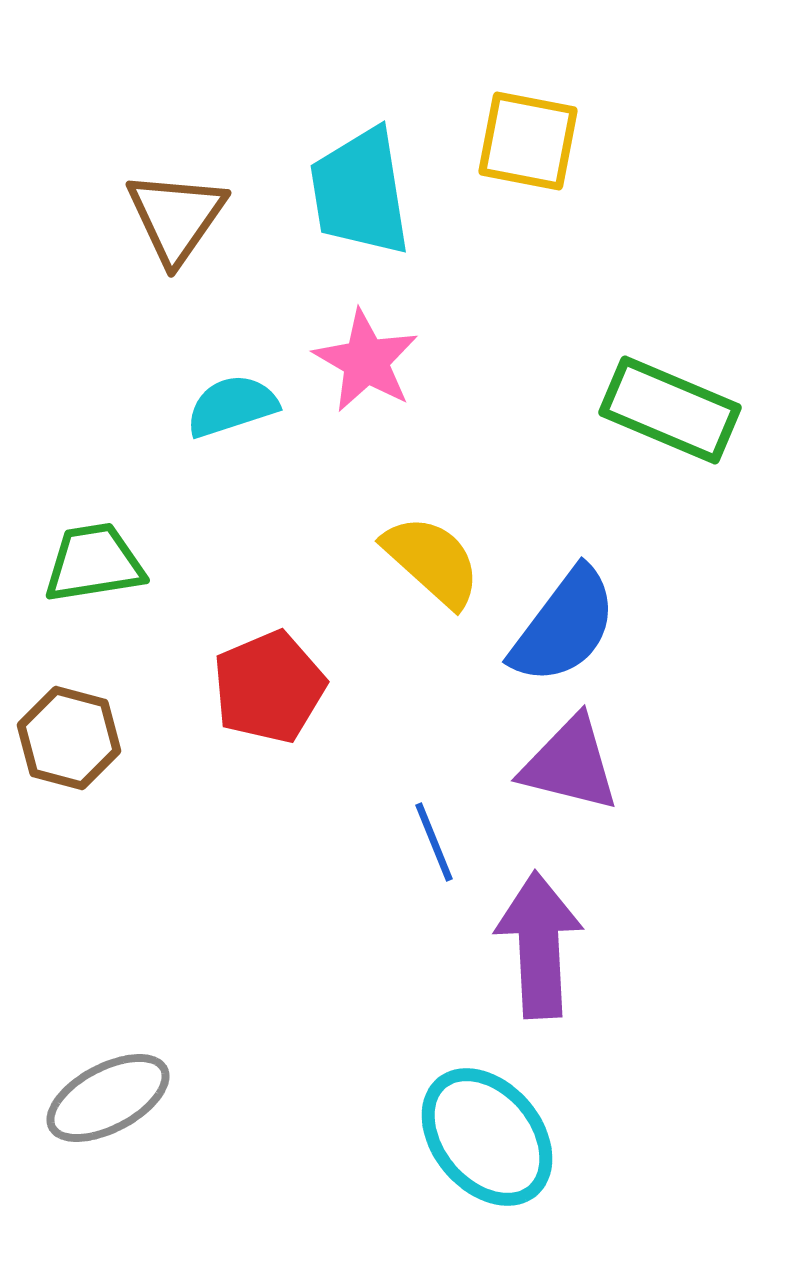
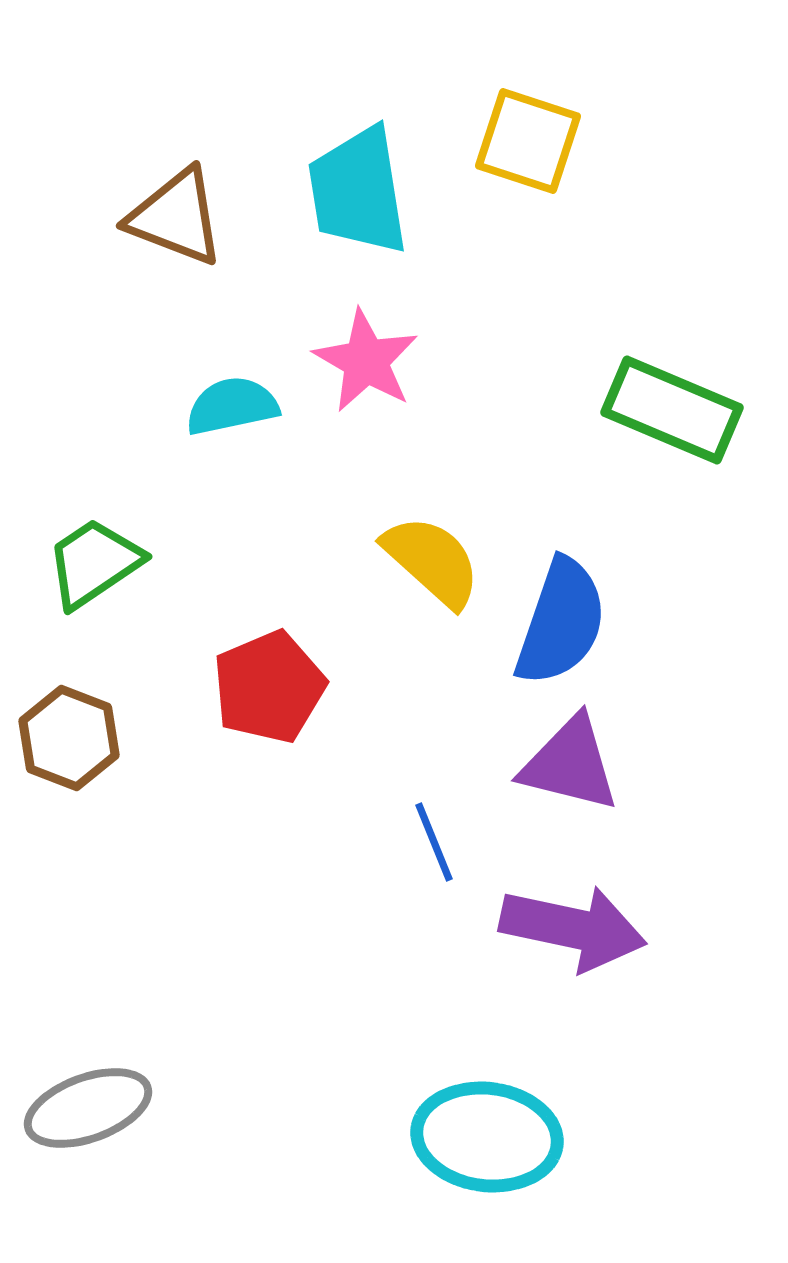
yellow square: rotated 7 degrees clockwise
cyan trapezoid: moved 2 px left, 1 px up
brown triangle: rotated 44 degrees counterclockwise
cyan semicircle: rotated 6 degrees clockwise
green rectangle: moved 2 px right
green trapezoid: rotated 25 degrees counterclockwise
blue semicircle: moved 3 px left, 4 px up; rotated 18 degrees counterclockwise
brown hexagon: rotated 6 degrees clockwise
purple arrow: moved 34 px right, 17 px up; rotated 105 degrees clockwise
gray ellipse: moved 20 px left, 10 px down; rotated 8 degrees clockwise
cyan ellipse: rotated 43 degrees counterclockwise
